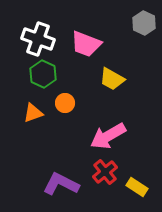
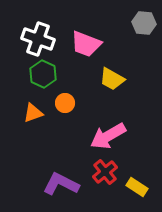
gray hexagon: rotated 20 degrees counterclockwise
